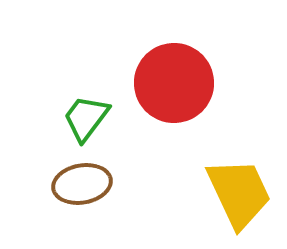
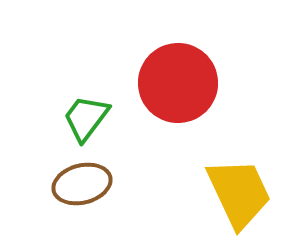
red circle: moved 4 px right
brown ellipse: rotated 4 degrees counterclockwise
